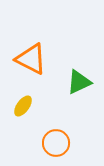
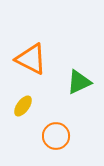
orange circle: moved 7 px up
